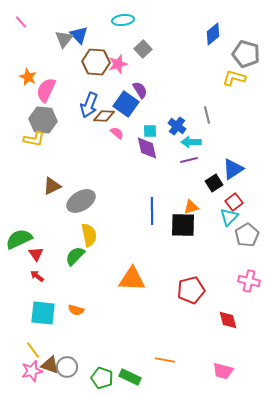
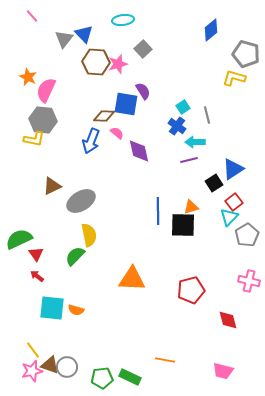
pink line at (21, 22): moved 11 px right, 6 px up
blue diamond at (213, 34): moved 2 px left, 4 px up
blue triangle at (79, 35): moved 5 px right, 1 px up
purple semicircle at (140, 90): moved 3 px right, 1 px down
blue square at (126, 104): rotated 25 degrees counterclockwise
blue arrow at (89, 105): moved 2 px right, 36 px down
cyan square at (150, 131): moved 33 px right, 24 px up; rotated 32 degrees counterclockwise
cyan arrow at (191, 142): moved 4 px right
purple diamond at (147, 148): moved 8 px left, 3 px down
blue line at (152, 211): moved 6 px right
cyan square at (43, 313): moved 9 px right, 5 px up
green pentagon at (102, 378): rotated 25 degrees counterclockwise
